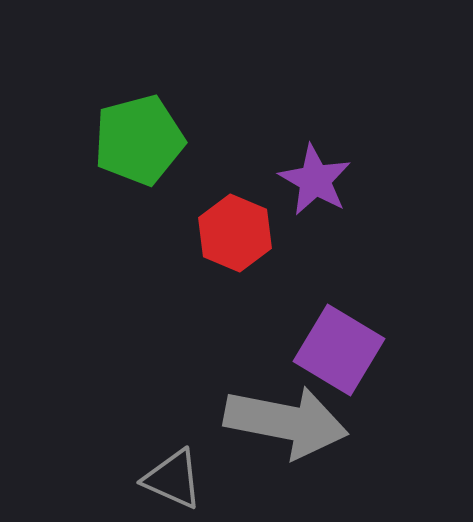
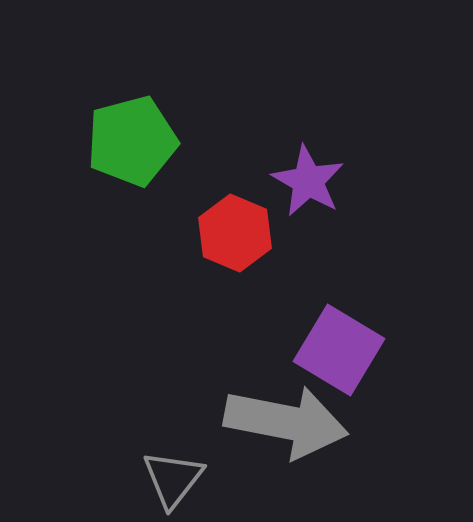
green pentagon: moved 7 px left, 1 px down
purple star: moved 7 px left, 1 px down
gray triangle: rotated 44 degrees clockwise
